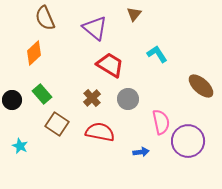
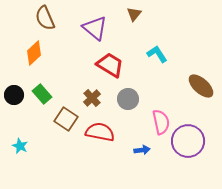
black circle: moved 2 px right, 5 px up
brown square: moved 9 px right, 5 px up
blue arrow: moved 1 px right, 2 px up
